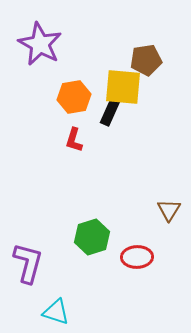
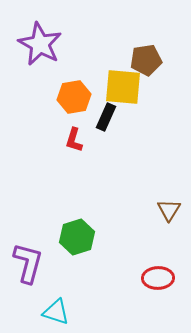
black rectangle: moved 4 px left, 5 px down
green hexagon: moved 15 px left
red ellipse: moved 21 px right, 21 px down
